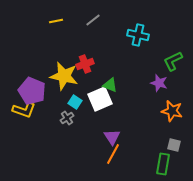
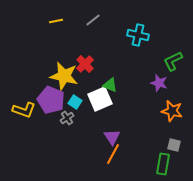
red cross: rotated 24 degrees counterclockwise
purple pentagon: moved 19 px right, 9 px down
